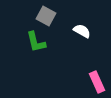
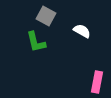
pink rectangle: rotated 35 degrees clockwise
